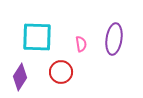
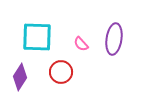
pink semicircle: rotated 147 degrees clockwise
